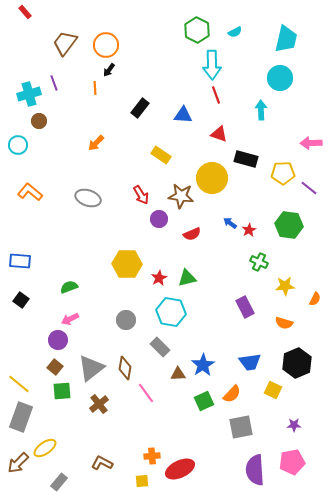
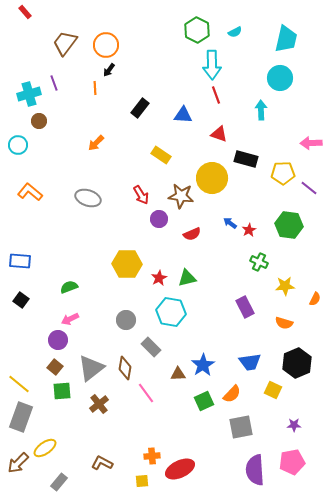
gray rectangle at (160, 347): moved 9 px left
